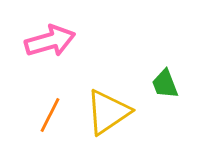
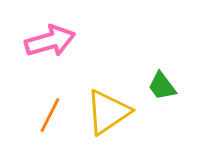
green trapezoid: moved 3 px left, 2 px down; rotated 16 degrees counterclockwise
